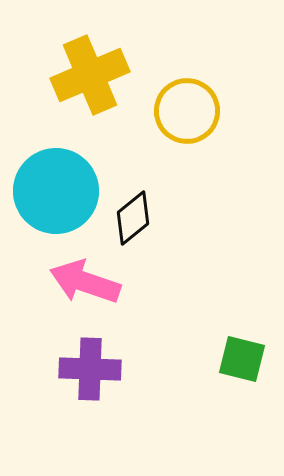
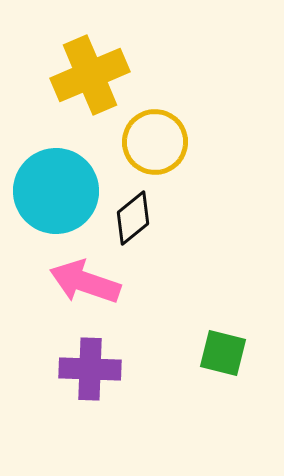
yellow circle: moved 32 px left, 31 px down
green square: moved 19 px left, 6 px up
